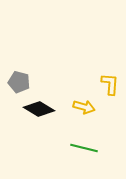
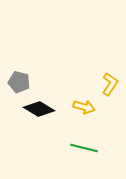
yellow L-shape: rotated 30 degrees clockwise
